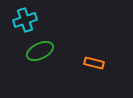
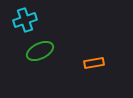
orange rectangle: rotated 24 degrees counterclockwise
